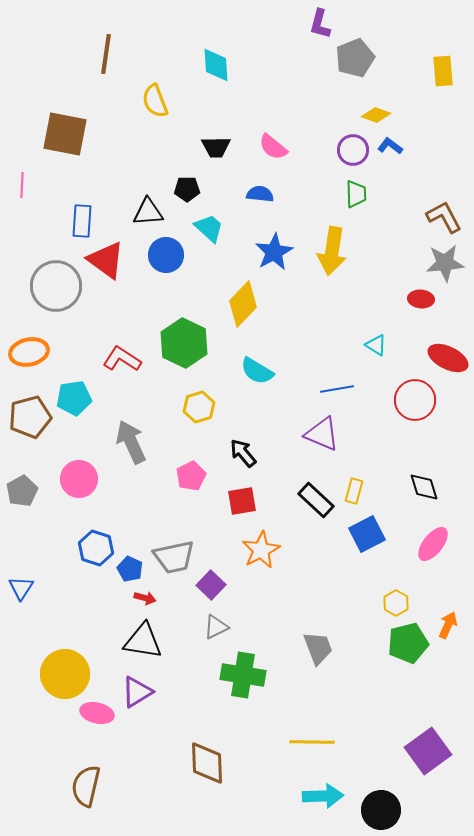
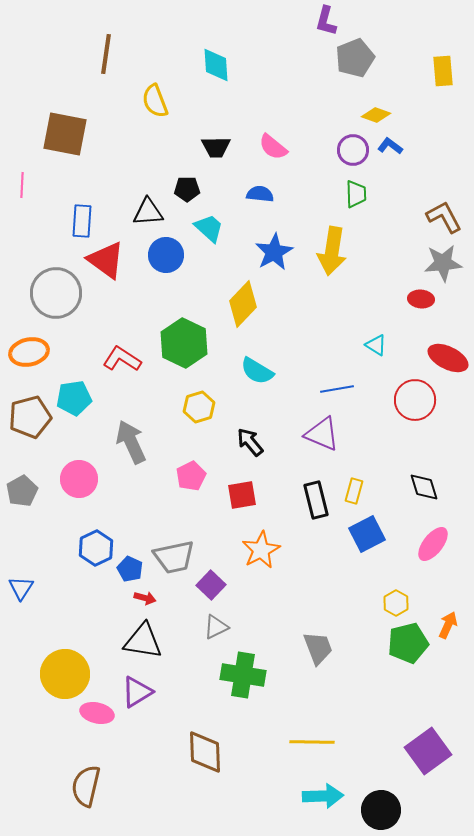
purple L-shape at (320, 24): moved 6 px right, 3 px up
gray star at (445, 263): moved 2 px left
gray circle at (56, 286): moved 7 px down
black arrow at (243, 453): moved 7 px right, 11 px up
black rectangle at (316, 500): rotated 33 degrees clockwise
red square at (242, 501): moved 6 px up
blue hexagon at (96, 548): rotated 16 degrees clockwise
brown diamond at (207, 763): moved 2 px left, 11 px up
